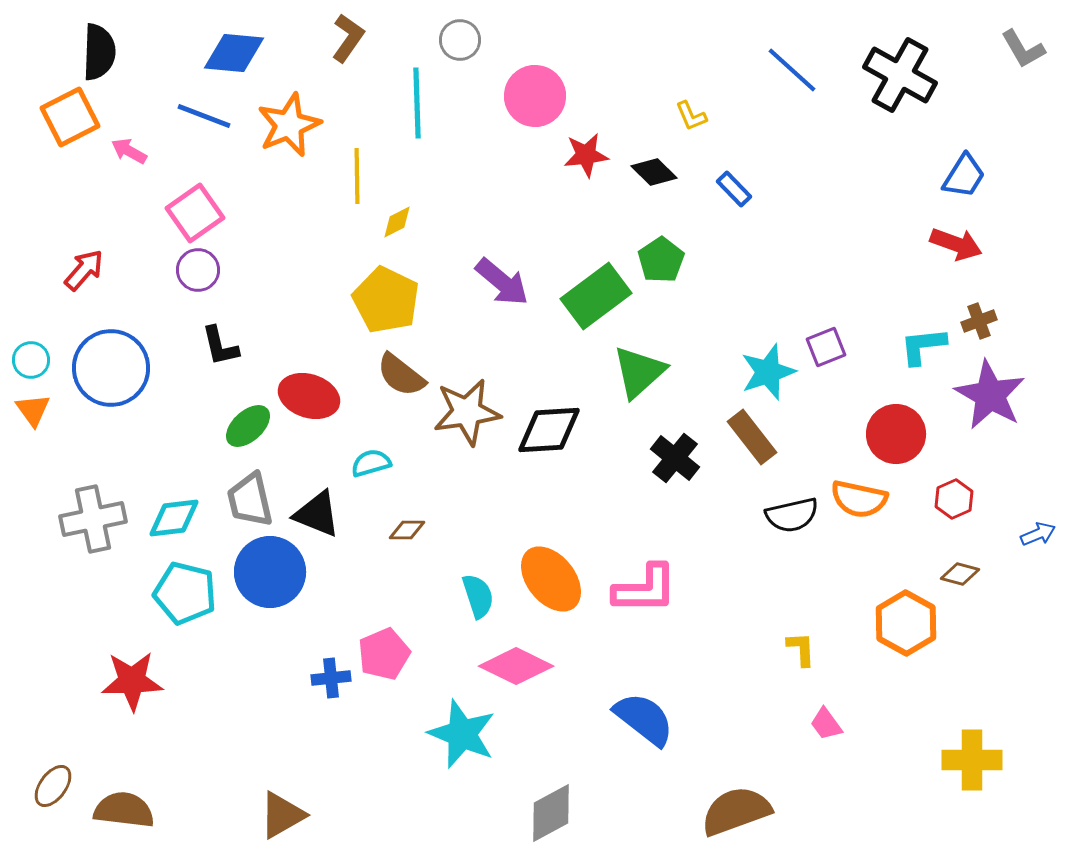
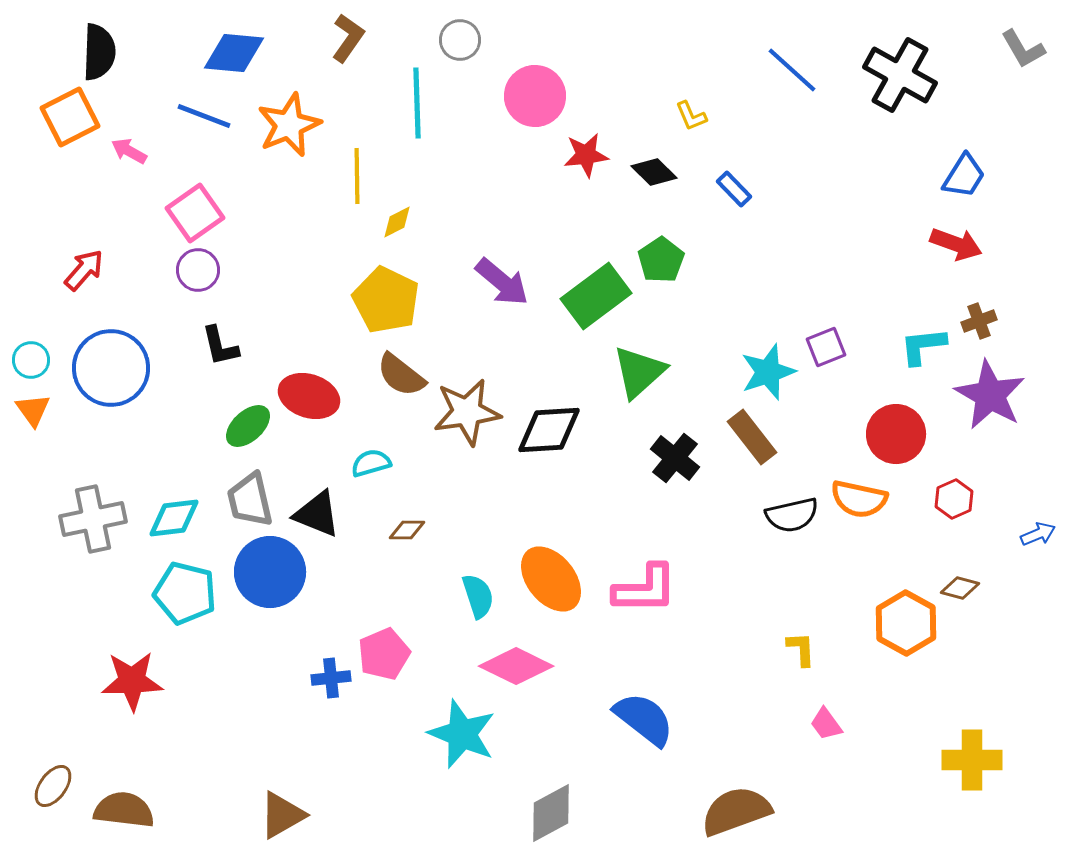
brown diamond at (960, 574): moved 14 px down
